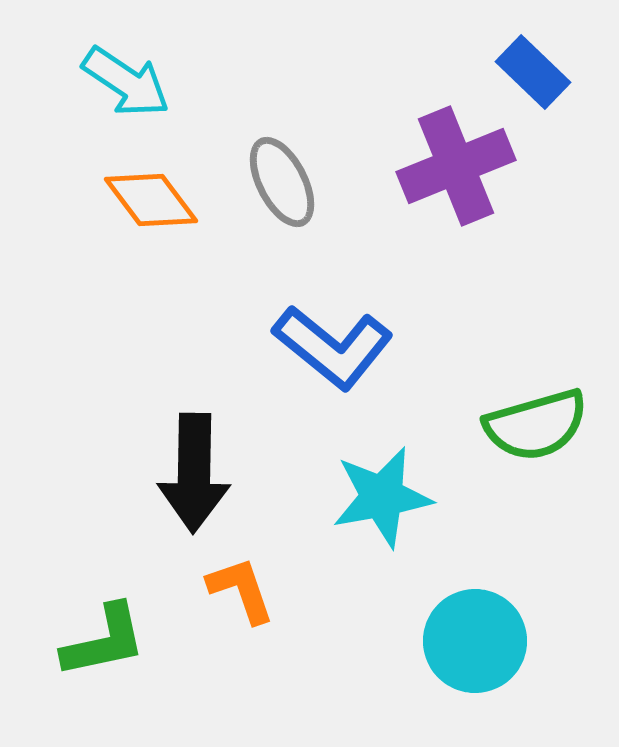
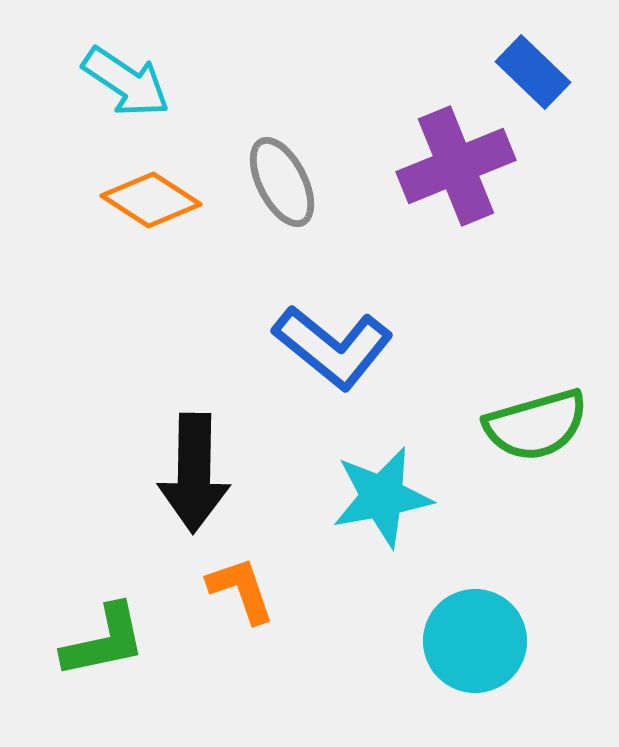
orange diamond: rotated 20 degrees counterclockwise
